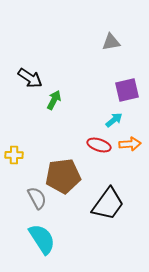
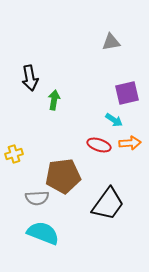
black arrow: rotated 45 degrees clockwise
purple square: moved 3 px down
green arrow: rotated 18 degrees counterclockwise
cyan arrow: rotated 72 degrees clockwise
orange arrow: moved 1 px up
yellow cross: moved 1 px up; rotated 18 degrees counterclockwise
gray semicircle: rotated 115 degrees clockwise
cyan semicircle: moved 1 px right, 6 px up; rotated 36 degrees counterclockwise
